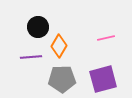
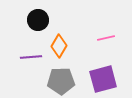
black circle: moved 7 px up
gray pentagon: moved 1 px left, 2 px down
